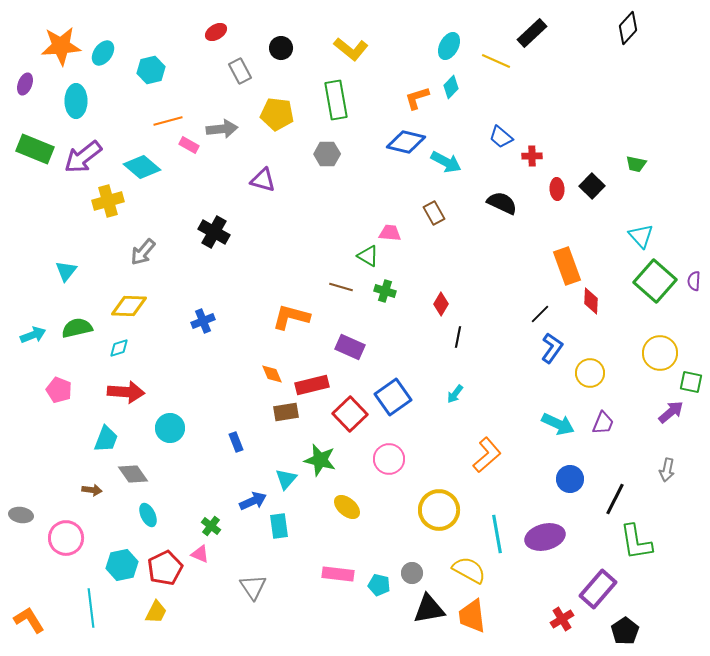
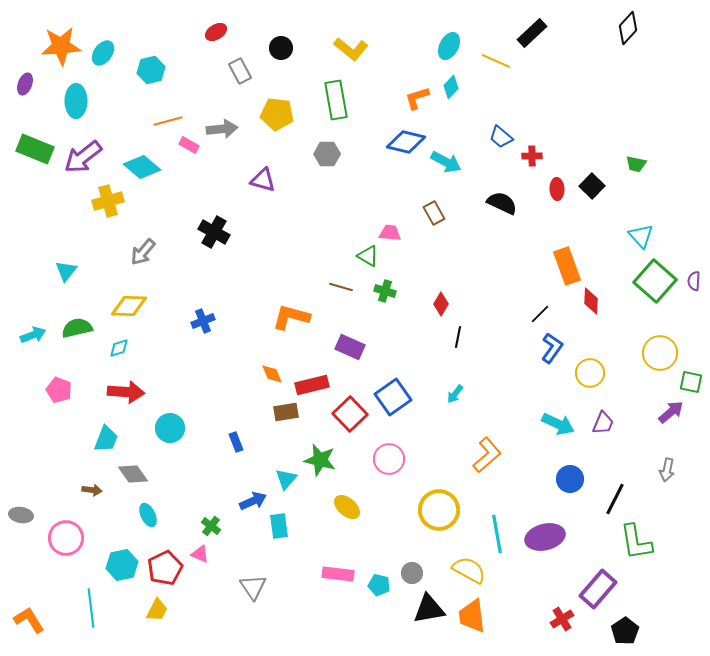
yellow trapezoid at (156, 612): moved 1 px right, 2 px up
